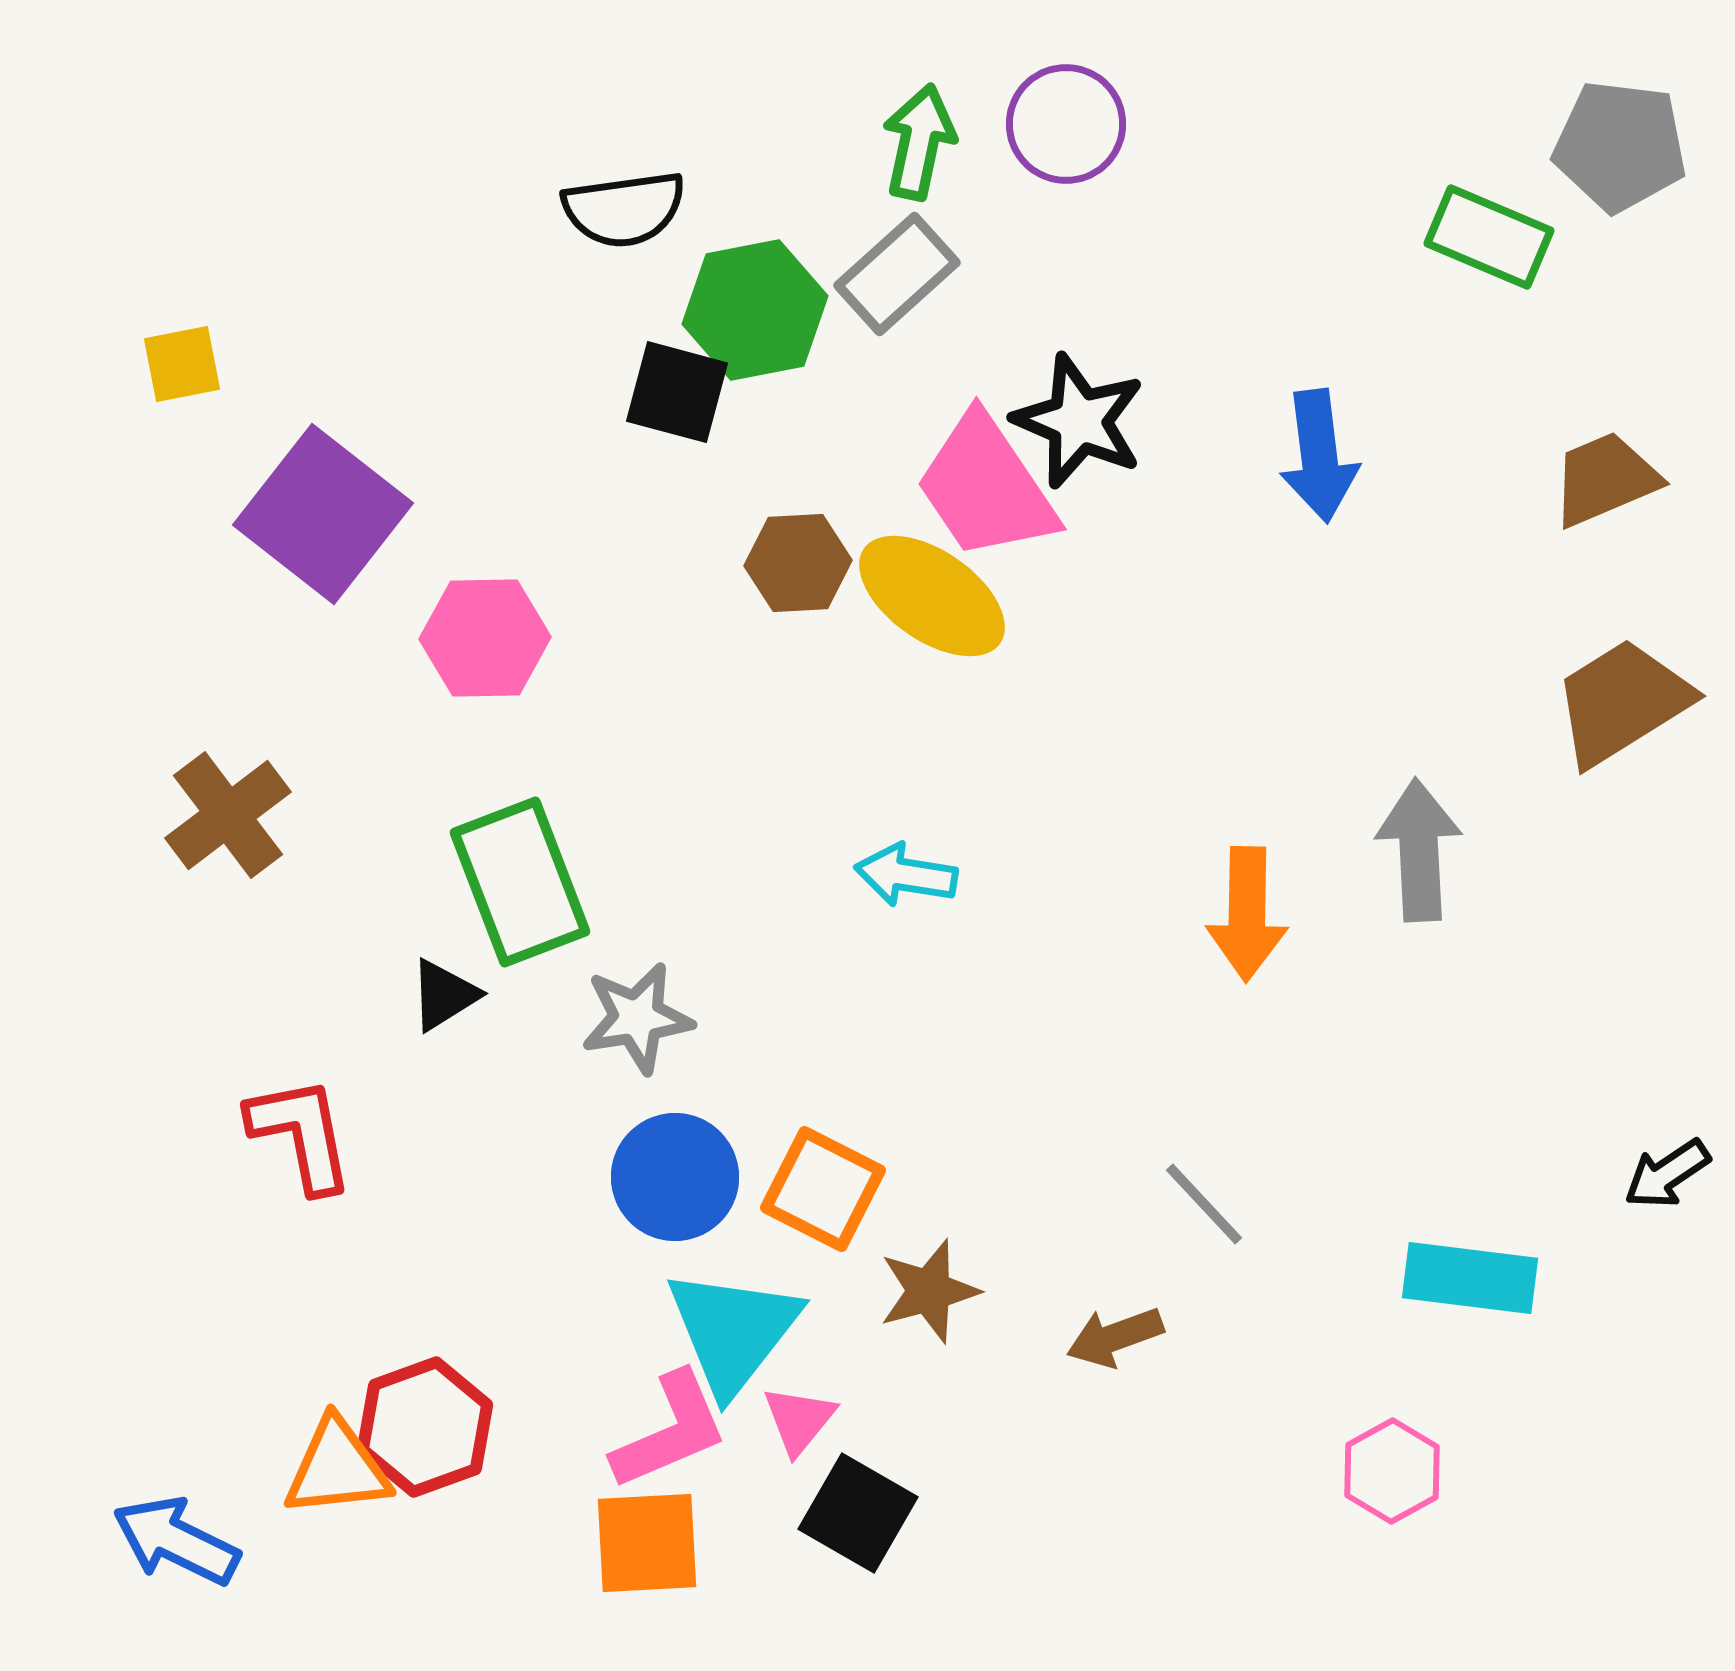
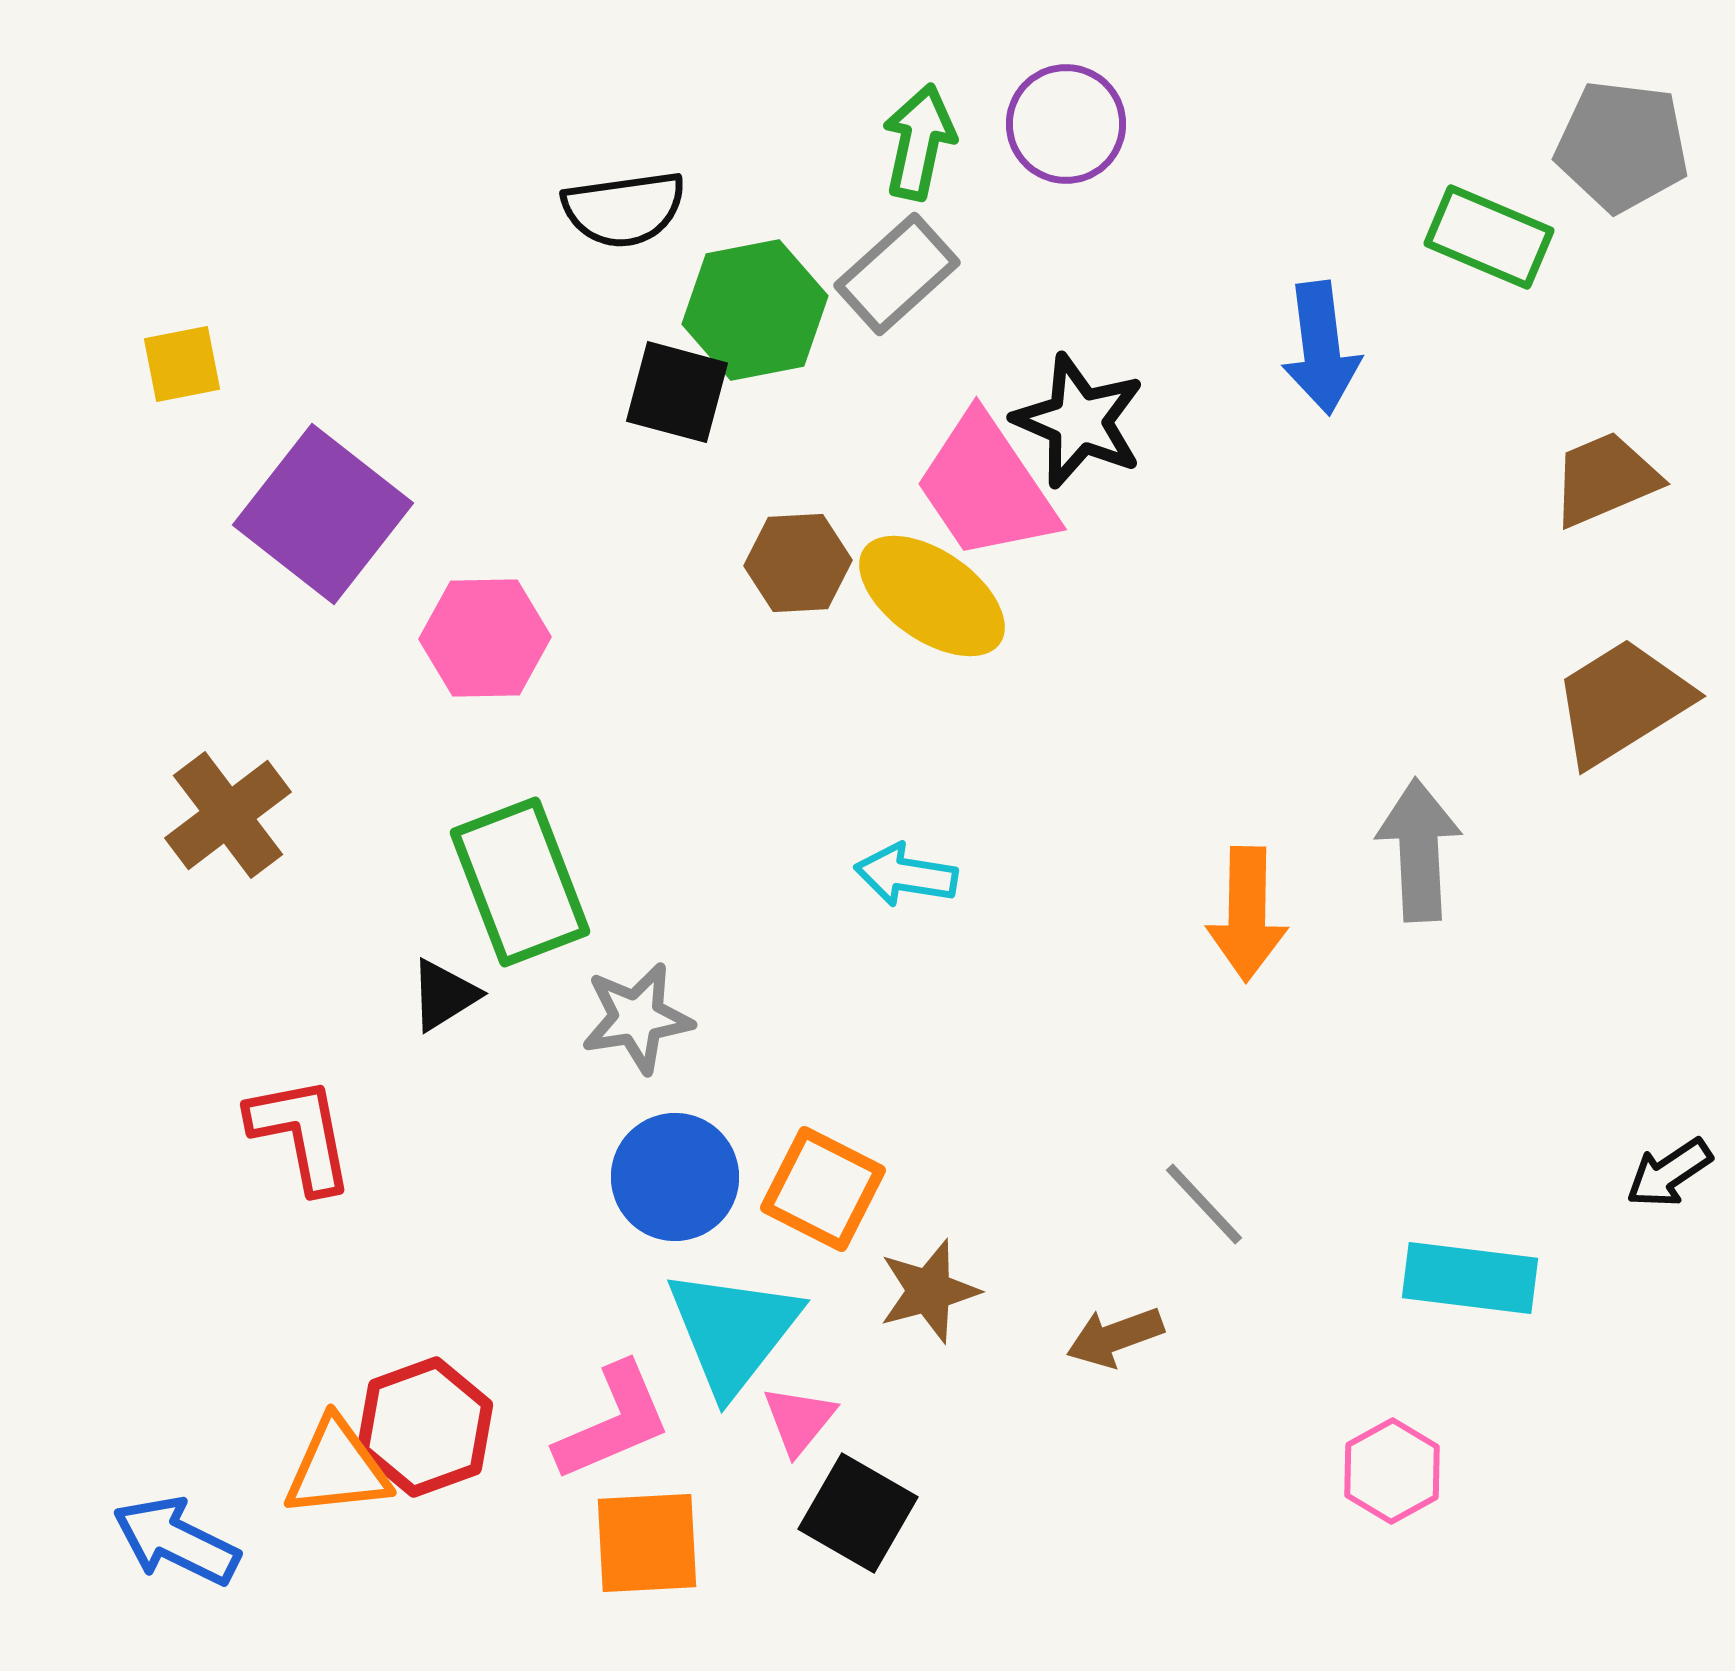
gray pentagon at (1620, 146): moved 2 px right
blue arrow at (1319, 456): moved 2 px right, 108 px up
black arrow at (1667, 1174): moved 2 px right, 1 px up
pink L-shape at (670, 1431): moved 57 px left, 9 px up
